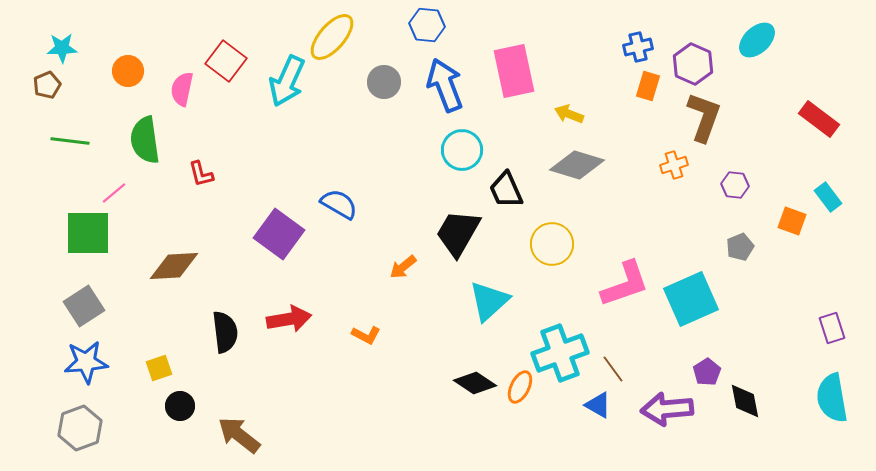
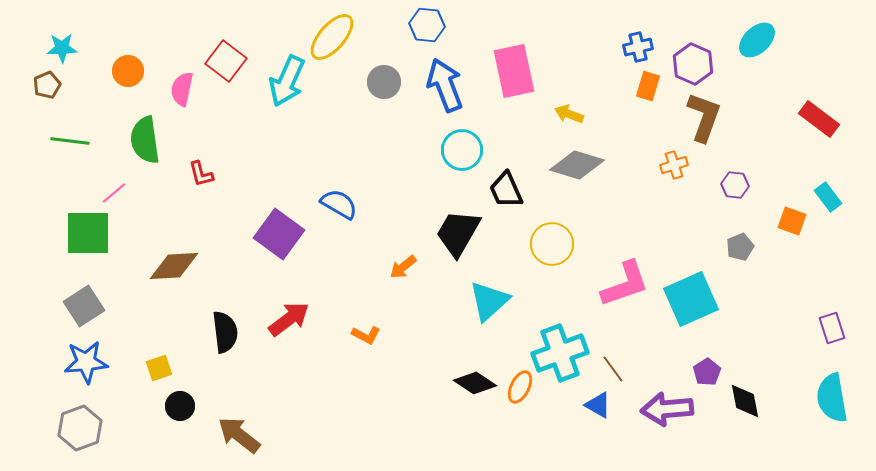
red arrow at (289, 319): rotated 27 degrees counterclockwise
